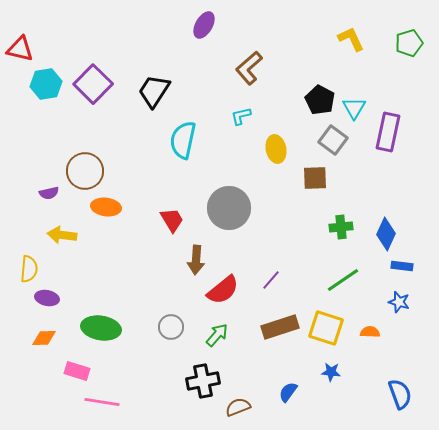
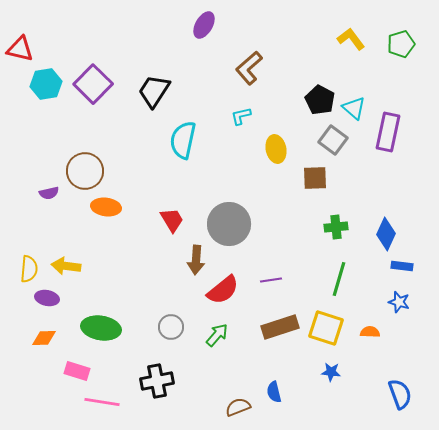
yellow L-shape at (351, 39): rotated 12 degrees counterclockwise
green pentagon at (409, 43): moved 8 px left, 1 px down
cyan triangle at (354, 108): rotated 20 degrees counterclockwise
gray circle at (229, 208): moved 16 px down
green cross at (341, 227): moved 5 px left
yellow arrow at (62, 235): moved 4 px right, 31 px down
purple line at (271, 280): rotated 40 degrees clockwise
green line at (343, 280): moved 4 px left, 1 px up; rotated 40 degrees counterclockwise
black cross at (203, 381): moved 46 px left
blue semicircle at (288, 392): moved 14 px left; rotated 50 degrees counterclockwise
